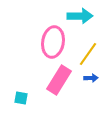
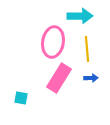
yellow line: moved 1 px left, 5 px up; rotated 40 degrees counterclockwise
pink rectangle: moved 2 px up
